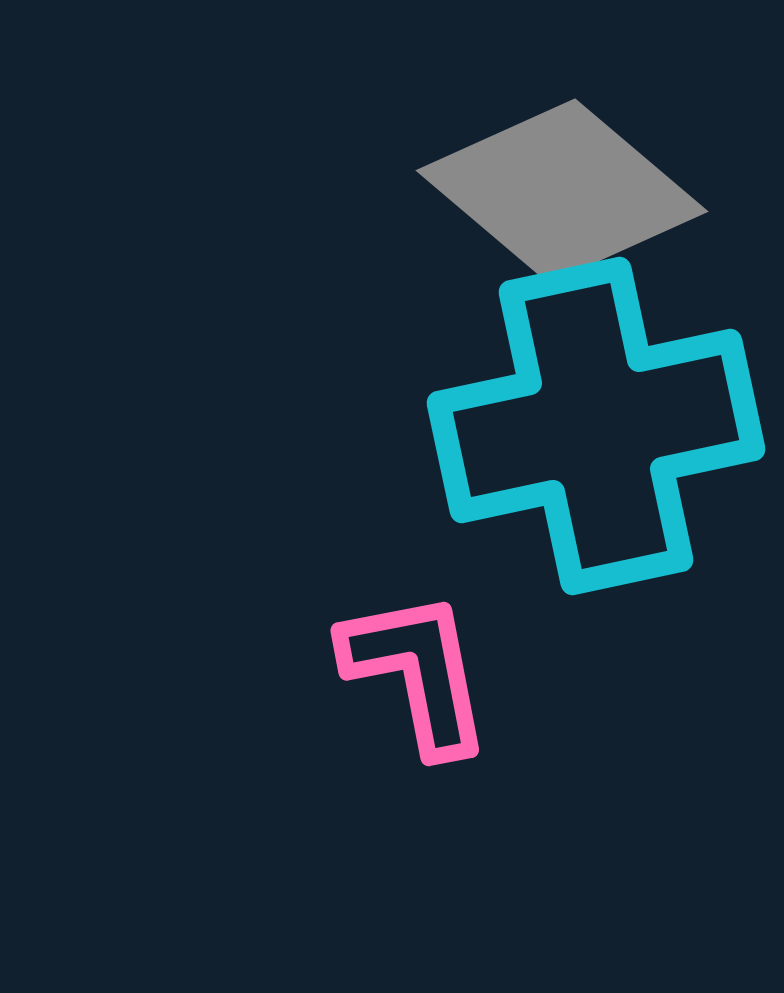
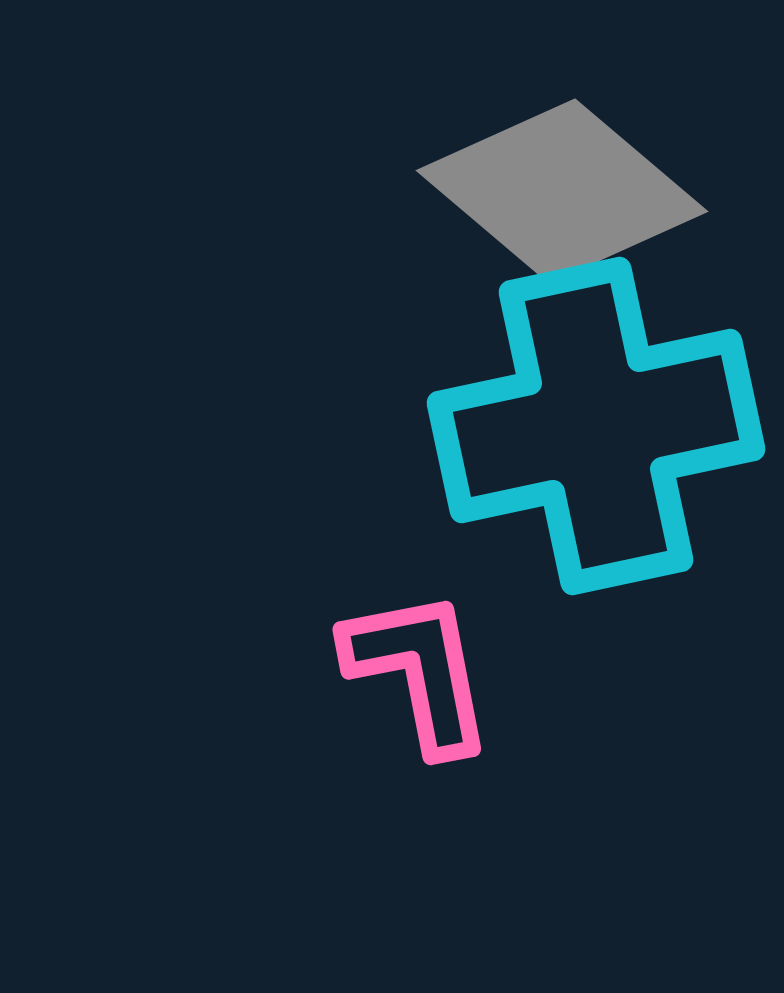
pink L-shape: moved 2 px right, 1 px up
